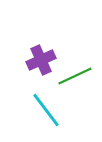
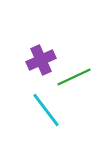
green line: moved 1 px left, 1 px down
